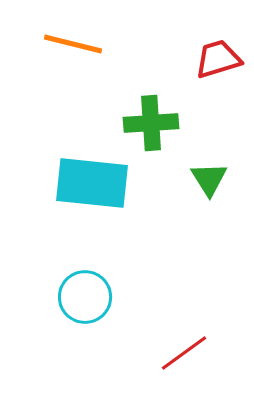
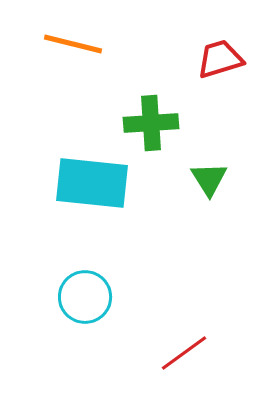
red trapezoid: moved 2 px right
